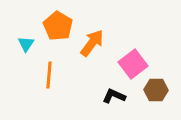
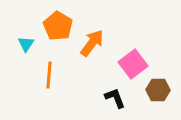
brown hexagon: moved 2 px right
black L-shape: moved 1 px right, 2 px down; rotated 45 degrees clockwise
